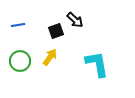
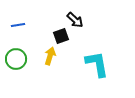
black square: moved 5 px right, 5 px down
yellow arrow: moved 1 px up; rotated 18 degrees counterclockwise
green circle: moved 4 px left, 2 px up
